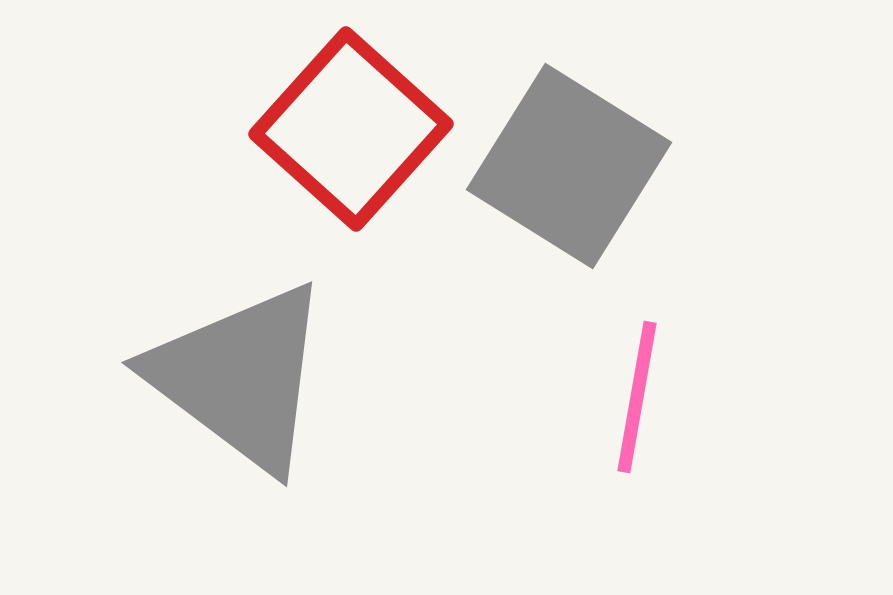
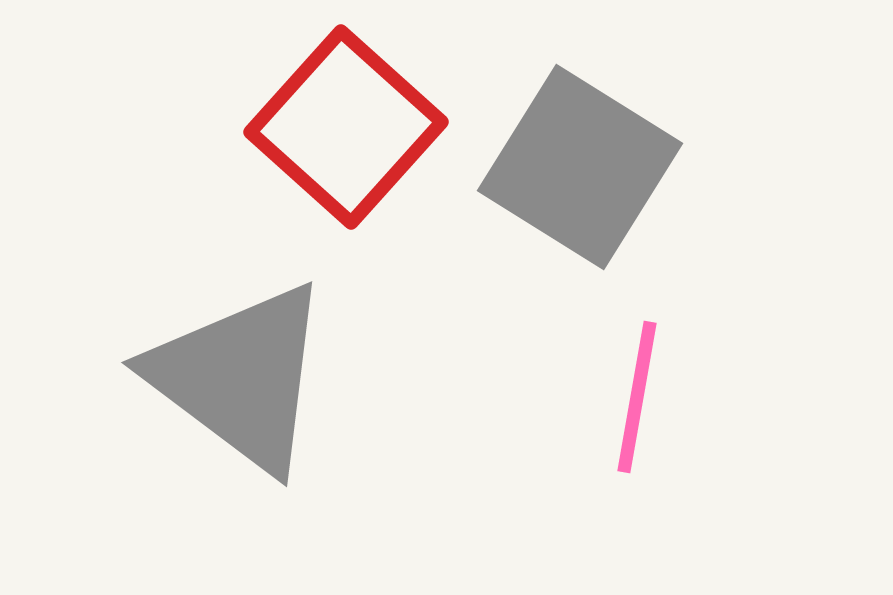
red square: moved 5 px left, 2 px up
gray square: moved 11 px right, 1 px down
